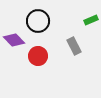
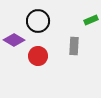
purple diamond: rotated 15 degrees counterclockwise
gray rectangle: rotated 30 degrees clockwise
